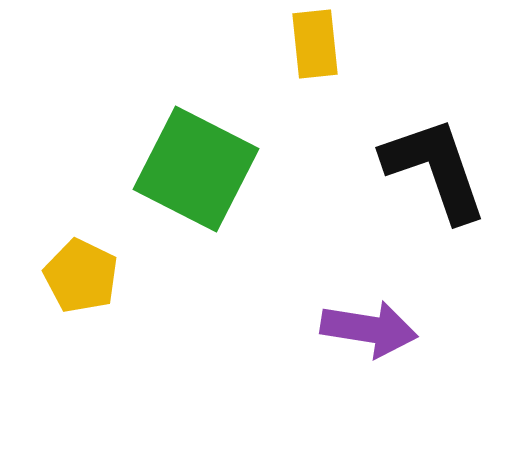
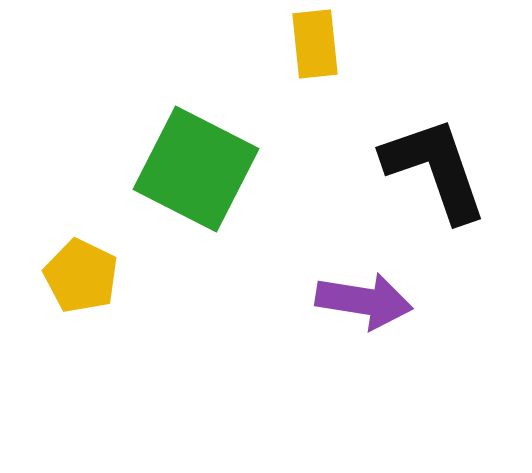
purple arrow: moved 5 px left, 28 px up
